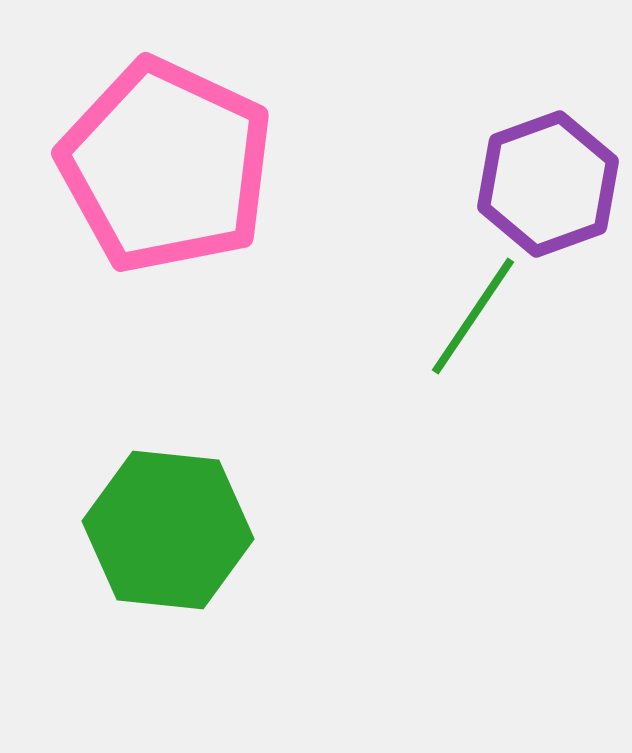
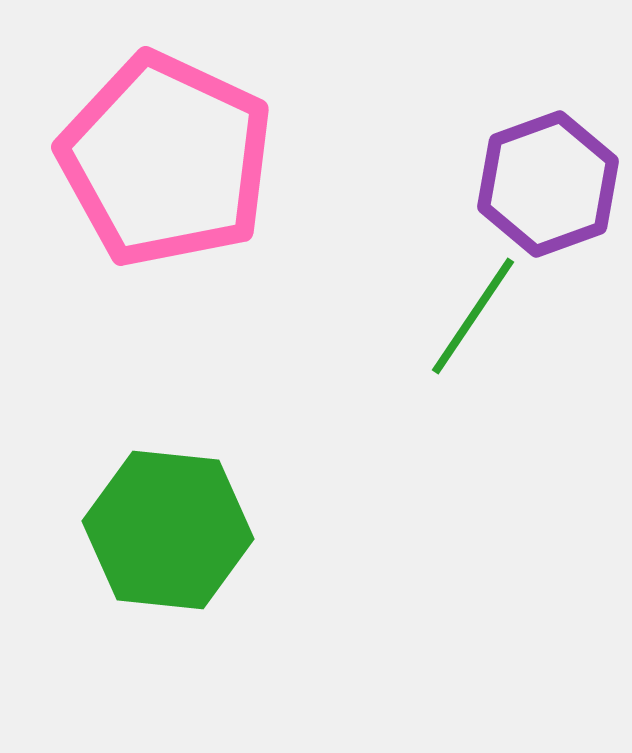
pink pentagon: moved 6 px up
